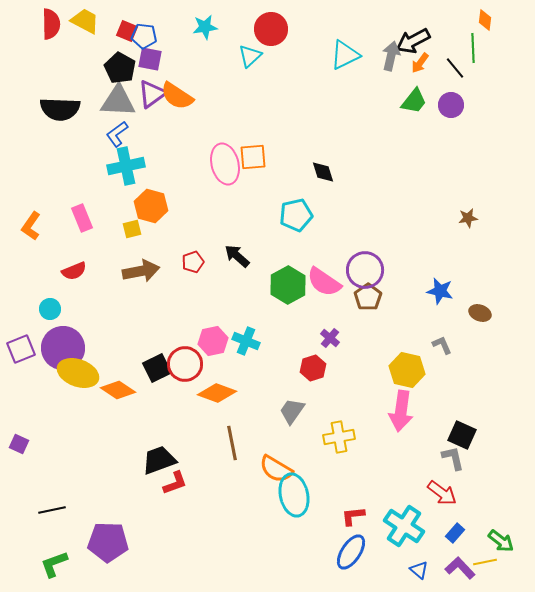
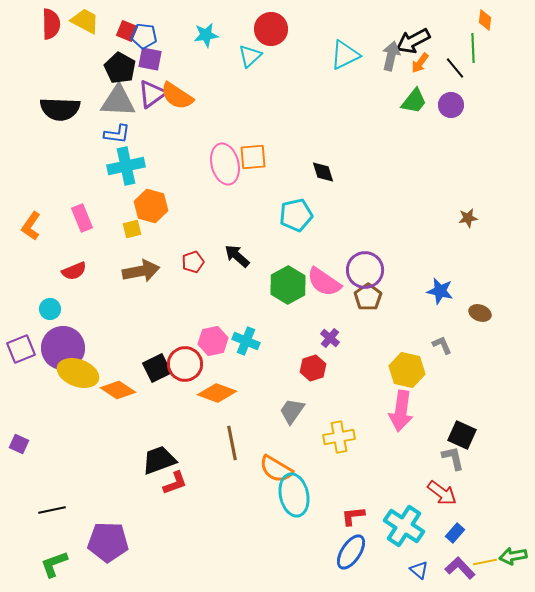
cyan star at (205, 27): moved 1 px right, 8 px down
blue L-shape at (117, 134): rotated 136 degrees counterclockwise
green arrow at (501, 541): moved 12 px right, 15 px down; rotated 132 degrees clockwise
